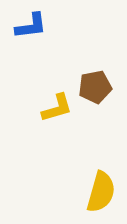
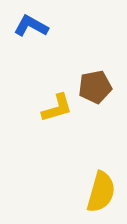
blue L-shape: rotated 144 degrees counterclockwise
